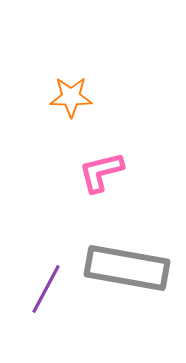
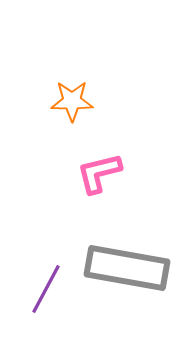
orange star: moved 1 px right, 4 px down
pink L-shape: moved 2 px left, 1 px down
